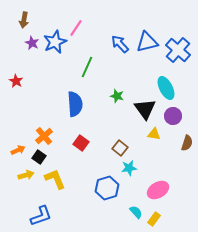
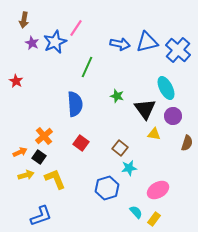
blue arrow: rotated 144 degrees clockwise
orange arrow: moved 2 px right, 2 px down
